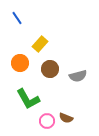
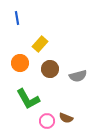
blue line: rotated 24 degrees clockwise
